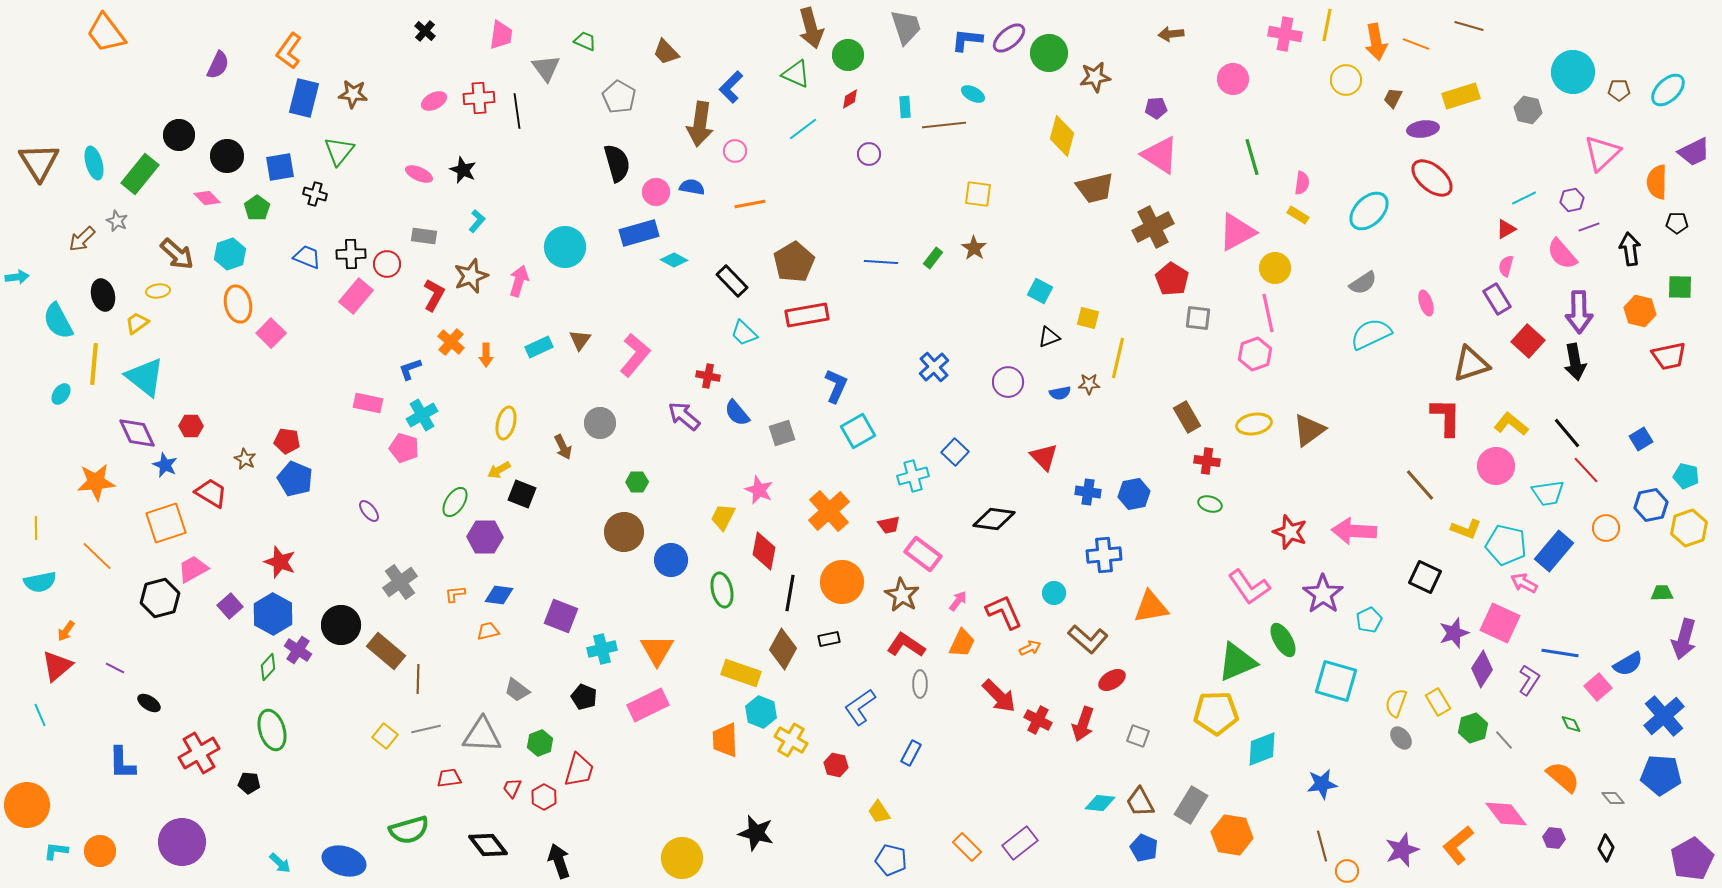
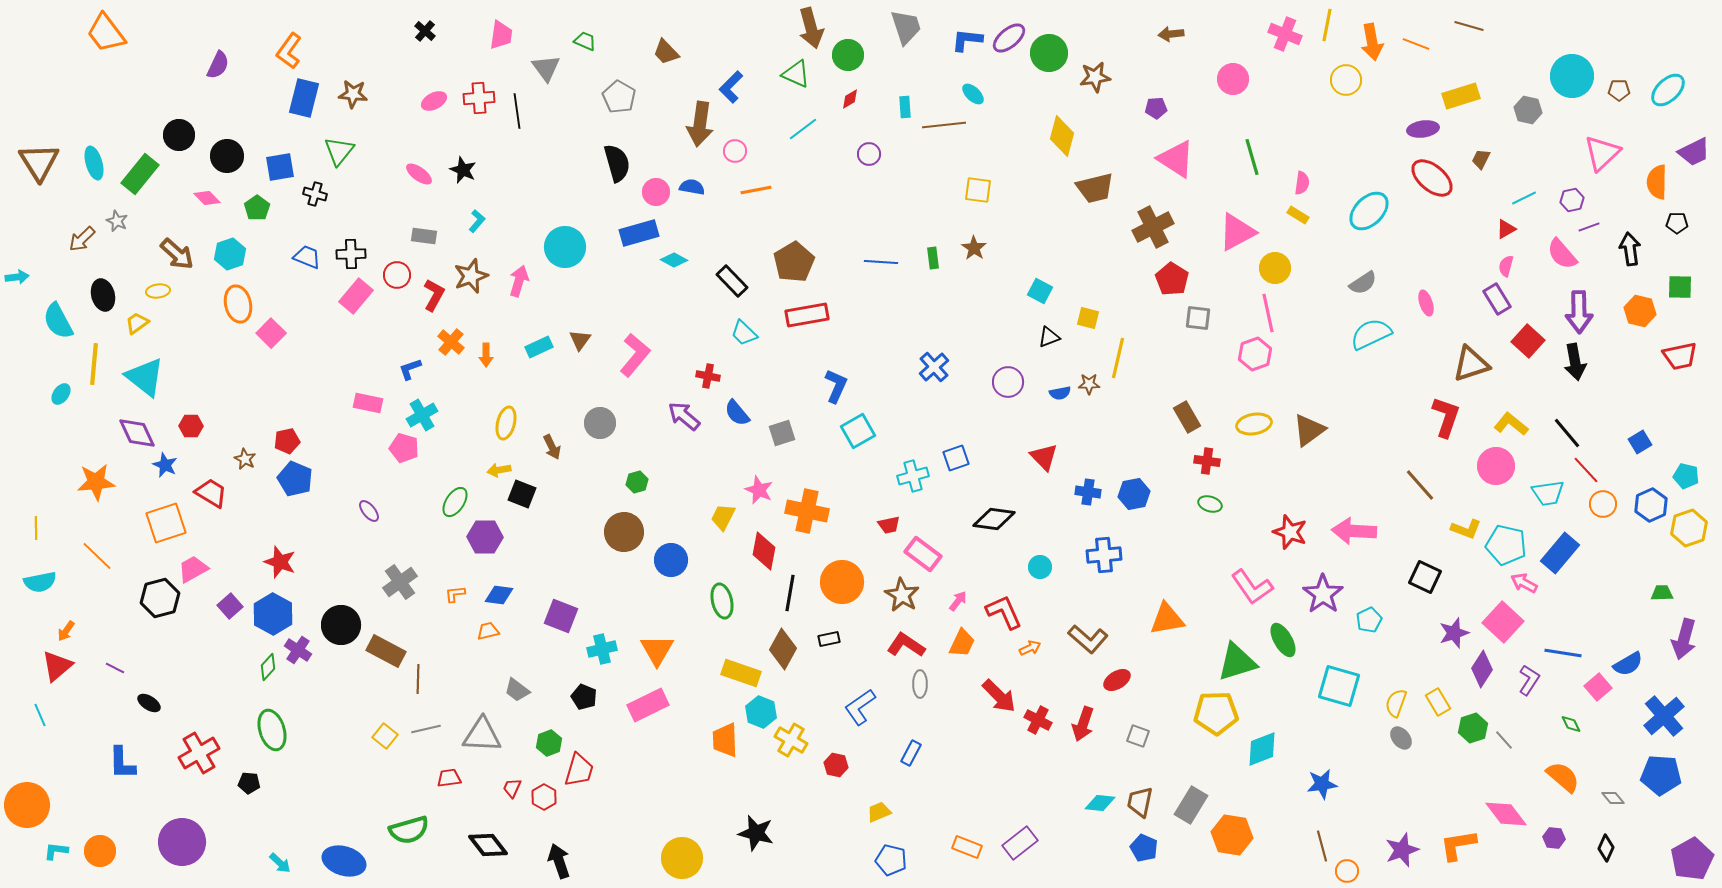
pink cross at (1285, 34): rotated 12 degrees clockwise
orange arrow at (1376, 42): moved 4 px left
cyan circle at (1573, 72): moved 1 px left, 4 px down
cyan ellipse at (973, 94): rotated 15 degrees clockwise
brown trapezoid at (1393, 98): moved 88 px right, 61 px down
pink triangle at (1160, 155): moved 16 px right, 4 px down
pink ellipse at (419, 174): rotated 12 degrees clockwise
yellow square at (978, 194): moved 4 px up
orange line at (750, 204): moved 6 px right, 14 px up
green rectangle at (933, 258): rotated 45 degrees counterclockwise
red circle at (387, 264): moved 10 px right, 11 px down
red trapezoid at (1669, 356): moved 11 px right
red L-shape at (1446, 417): rotated 18 degrees clockwise
blue square at (1641, 439): moved 1 px left, 3 px down
red pentagon at (287, 441): rotated 20 degrees counterclockwise
brown arrow at (563, 447): moved 11 px left
blue square at (955, 452): moved 1 px right, 6 px down; rotated 28 degrees clockwise
yellow arrow at (499, 470): rotated 20 degrees clockwise
green hexagon at (637, 482): rotated 15 degrees counterclockwise
blue hexagon at (1651, 505): rotated 12 degrees counterclockwise
orange cross at (829, 511): moved 22 px left; rotated 36 degrees counterclockwise
orange circle at (1606, 528): moved 3 px left, 24 px up
blue rectangle at (1554, 551): moved 6 px right, 2 px down
pink L-shape at (1249, 587): moved 3 px right
green ellipse at (722, 590): moved 11 px down
cyan circle at (1054, 593): moved 14 px left, 26 px up
orange triangle at (1151, 607): moved 16 px right, 12 px down
pink square at (1500, 623): moved 3 px right, 1 px up; rotated 18 degrees clockwise
brown rectangle at (386, 651): rotated 12 degrees counterclockwise
blue line at (1560, 653): moved 3 px right
green triangle at (1237, 662): rotated 6 degrees clockwise
red ellipse at (1112, 680): moved 5 px right
cyan square at (1336, 681): moved 3 px right, 5 px down
green hexagon at (540, 743): moved 9 px right
brown trapezoid at (1140, 802): rotated 40 degrees clockwise
yellow trapezoid at (879, 812): rotated 100 degrees clockwise
orange L-shape at (1458, 845): rotated 30 degrees clockwise
orange rectangle at (967, 847): rotated 24 degrees counterclockwise
